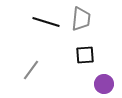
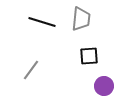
black line: moved 4 px left
black square: moved 4 px right, 1 px down
purple circle: moved 2 px down
